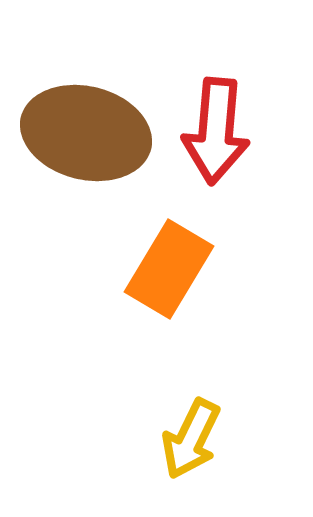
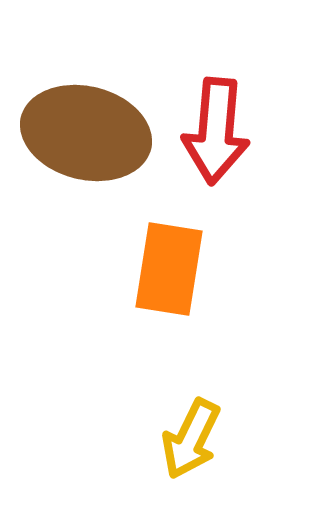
orange rectangle: rotated 22 degrees counterclockwise
